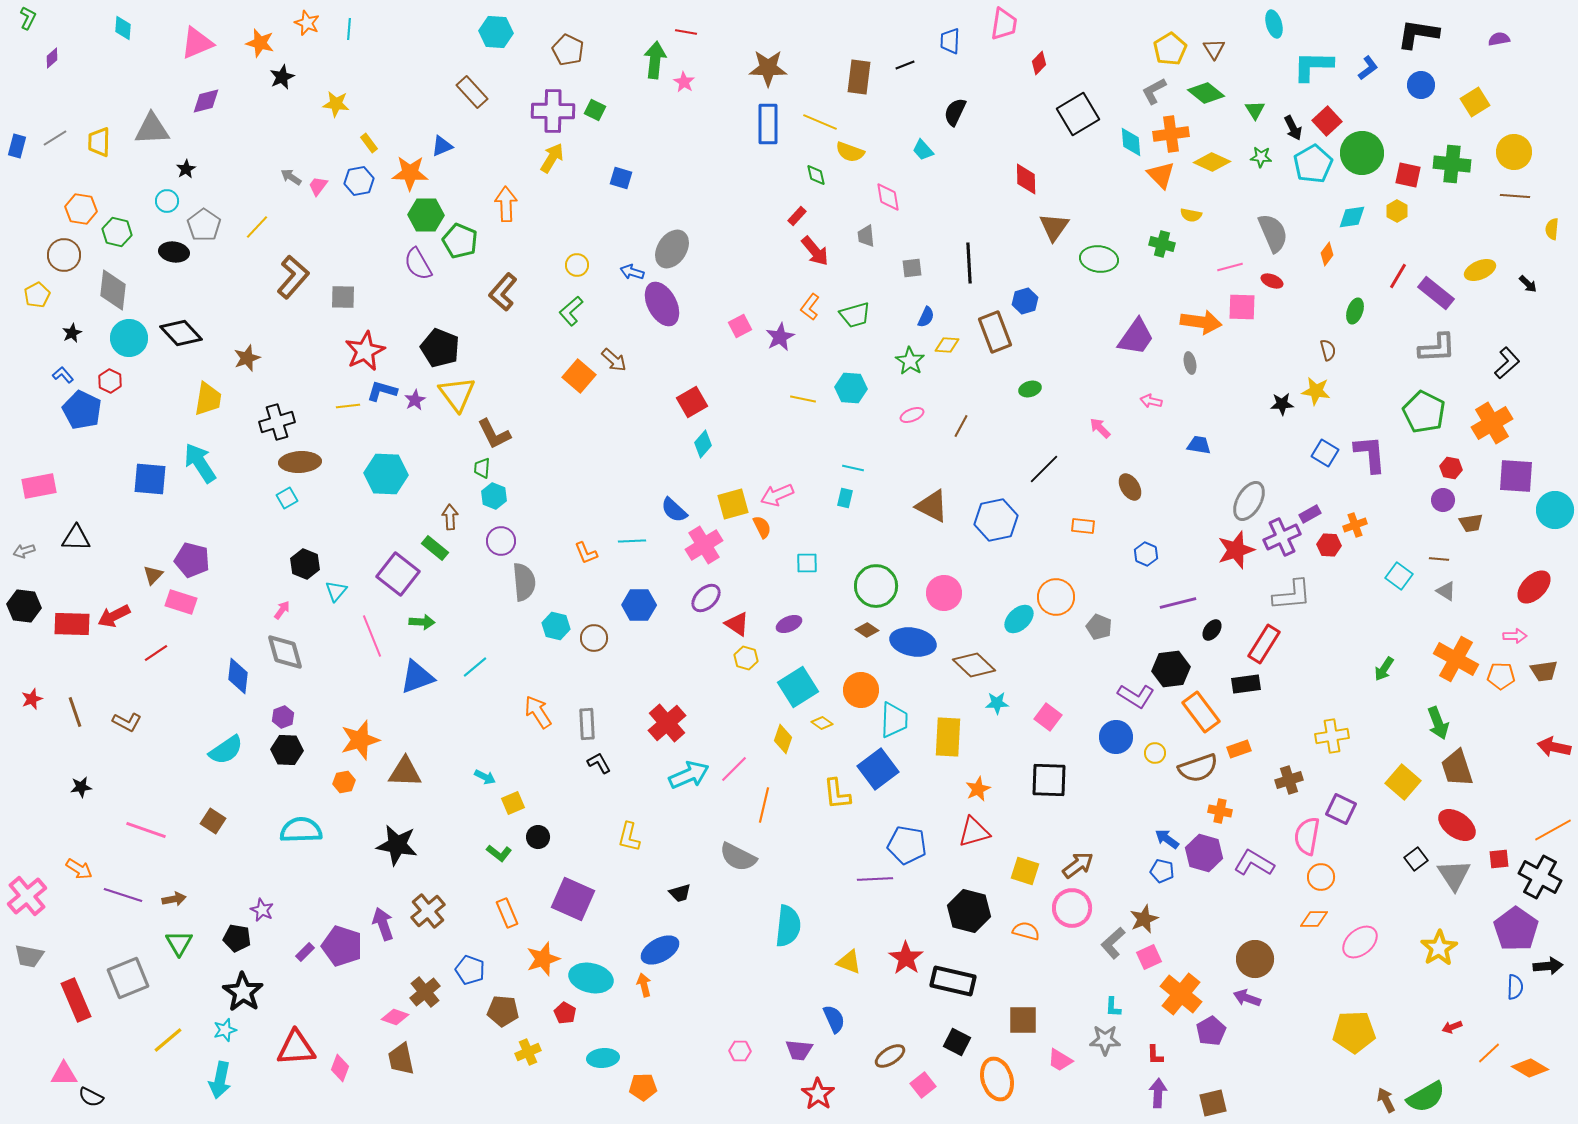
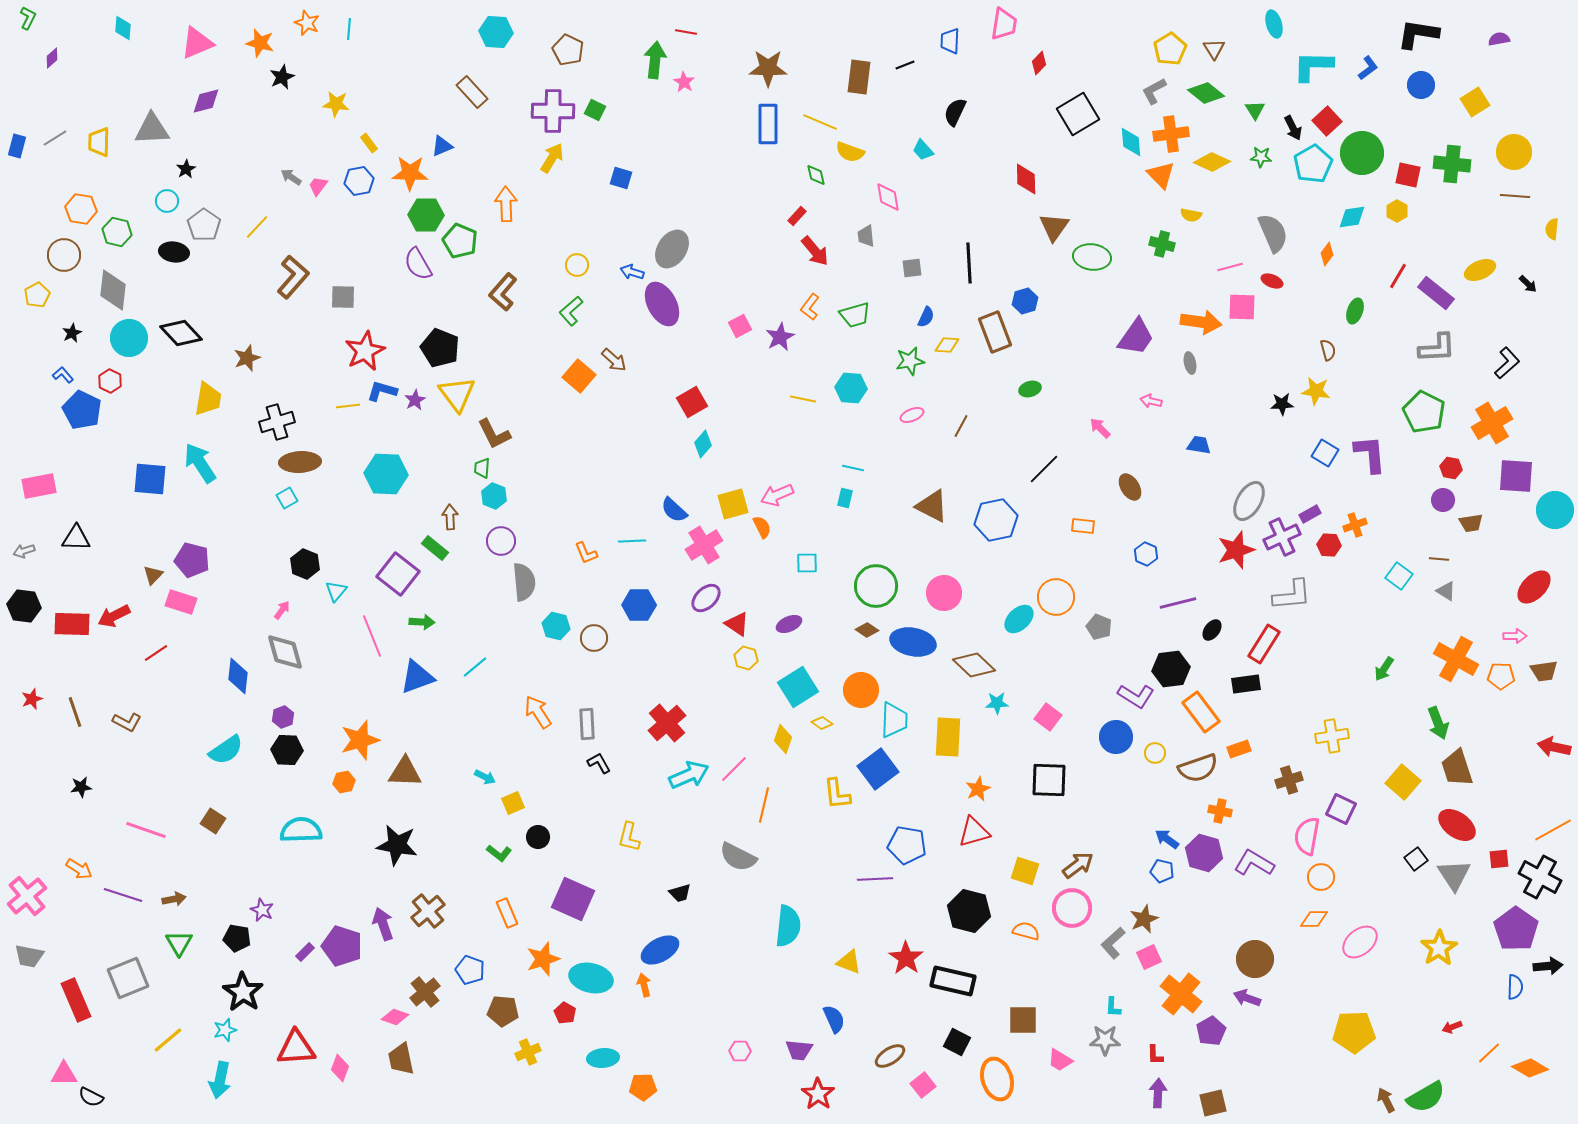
green ellipse at (1099, 259): moved 7 px left, 2 px up
green star at (910, 361): rotated 28 degrees clockwise
